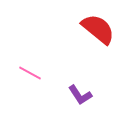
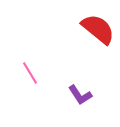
pink line: rotated 30 degrees clockwise
